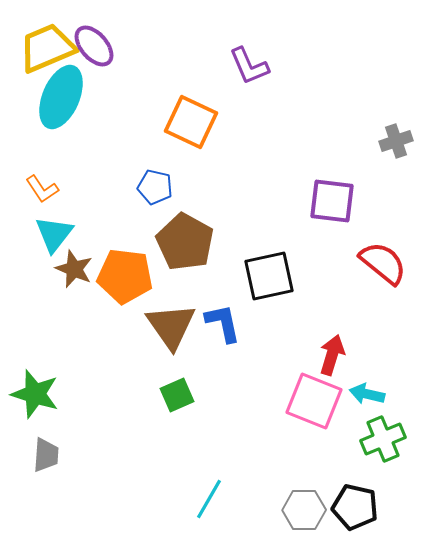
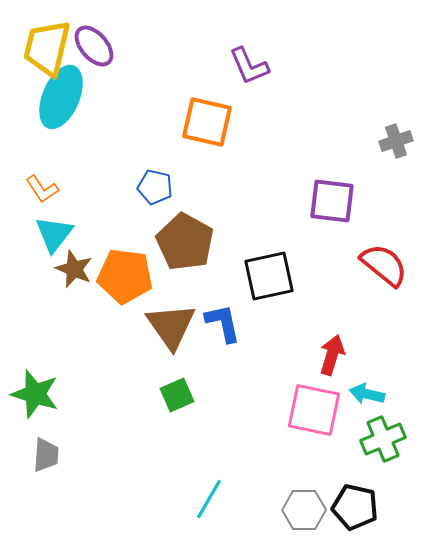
yellow trapezoid: rotated 54 degrees counterclockwise
orange square: moved 16 px right; rotated 12 degrees counterclockwise
red semicircle: moved 1 px right, 2 px down
pink square: moved 9 px down; rotated 10 degrees counterclockwise
